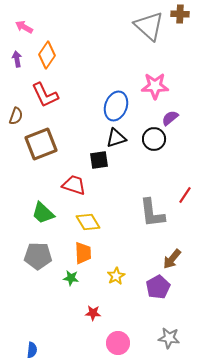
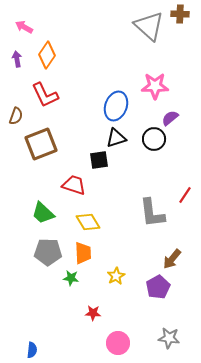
gray pentagon: moved 10 px right, 4 px up
